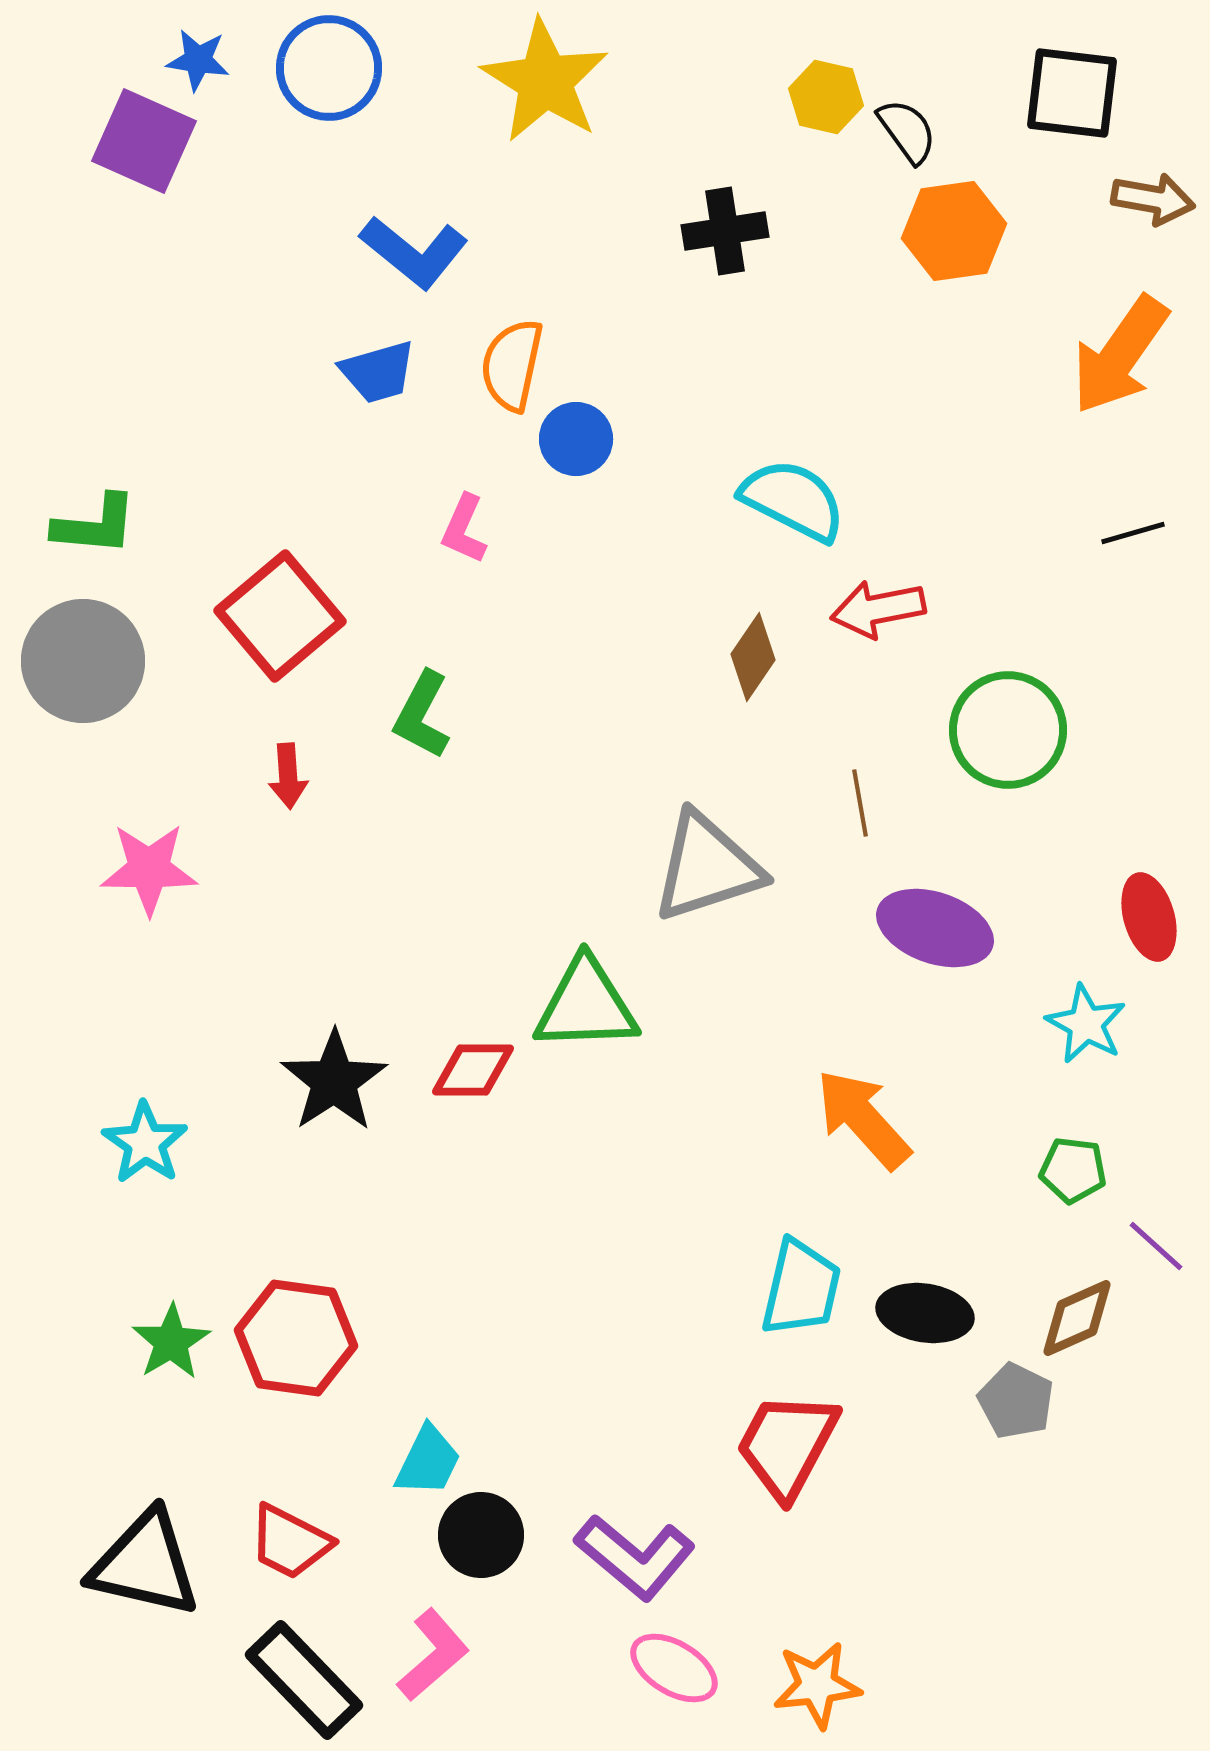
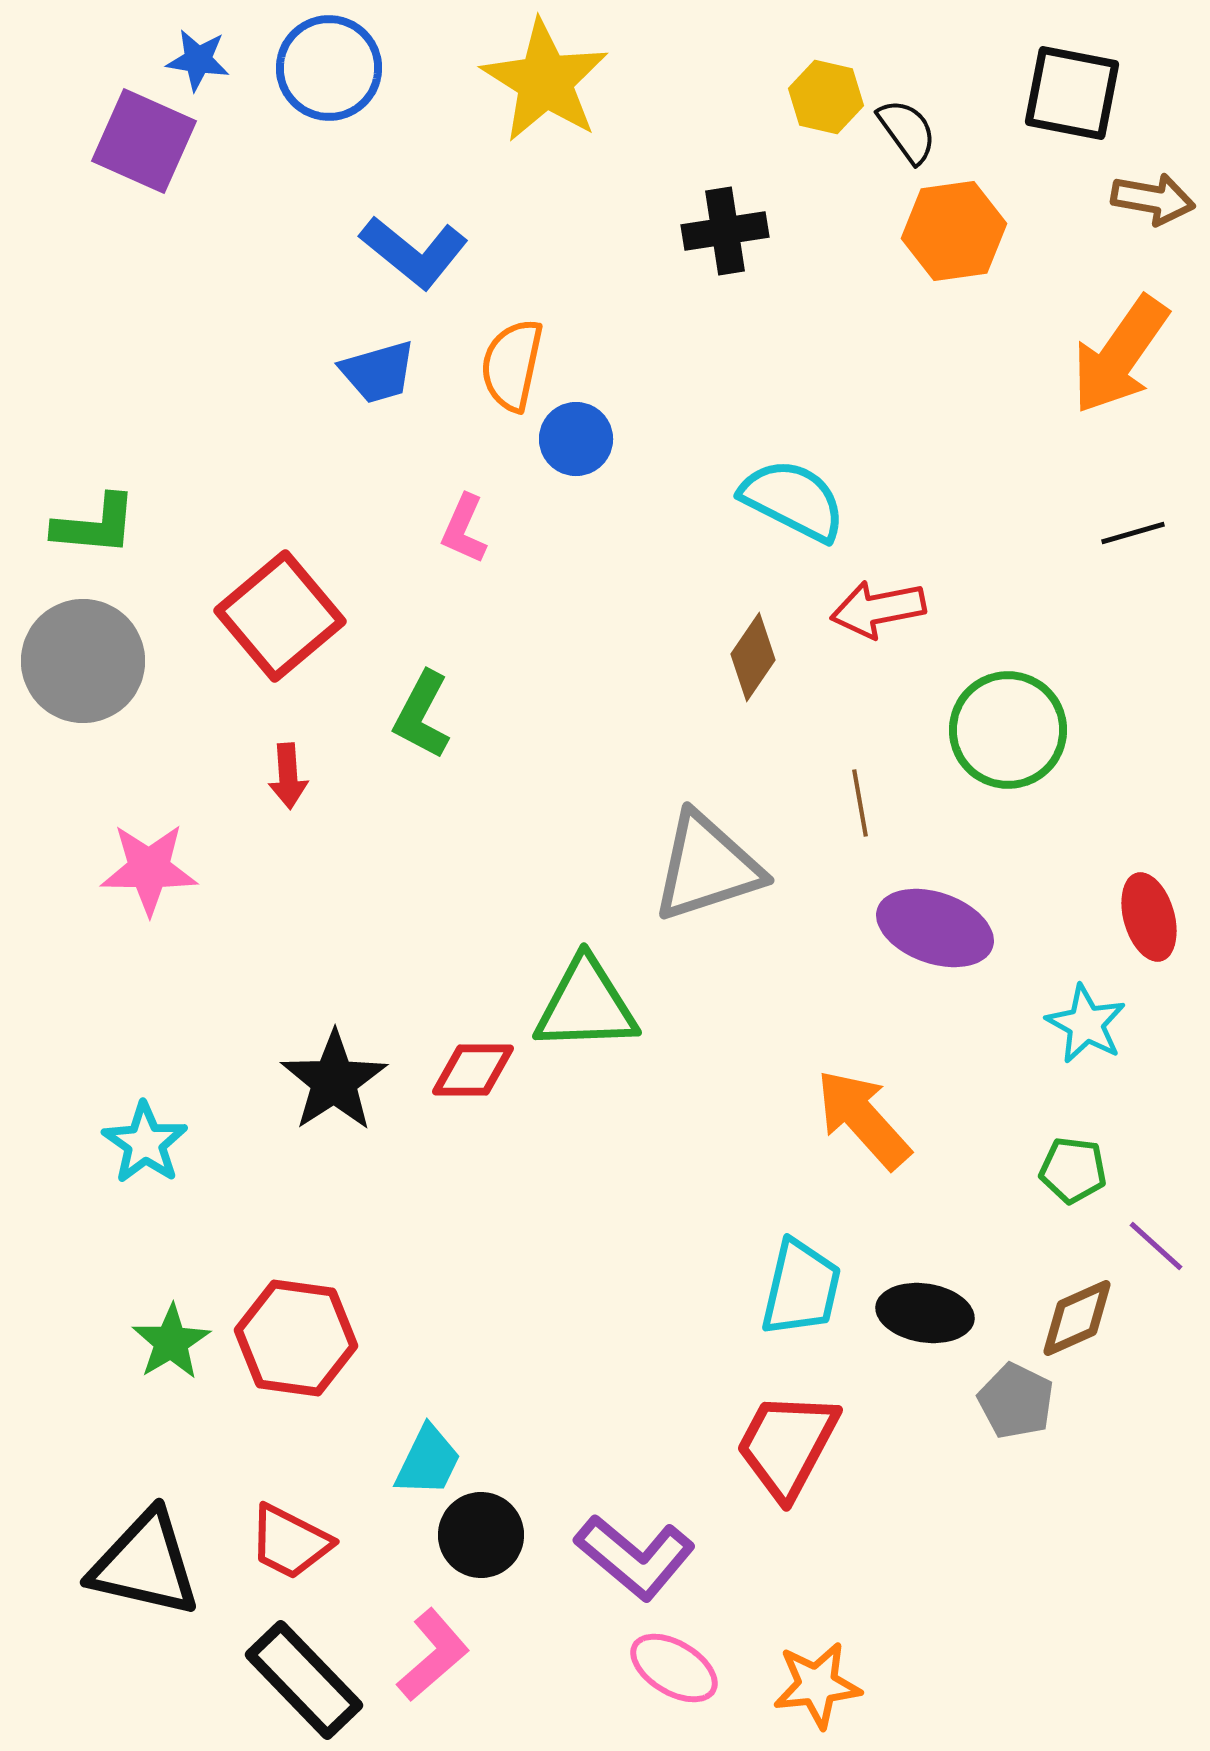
black square at (1072, 93): rotated 4 degrees clockwise
